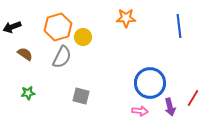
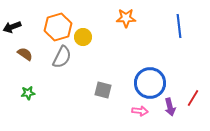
gray square: moved 22 px right, 6 px up
